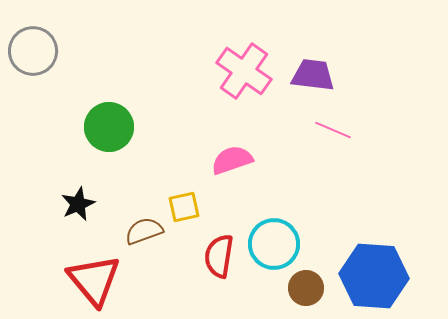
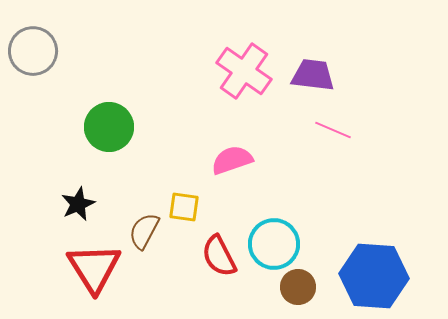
yellow square: rotated 20 degrees clockwise
brown semicircle: rotated 42 degrees counterclockwise
red semicircle: rotated 36 degrees counterclockwise
red triangle: moved 12 px up; rotated 8 degrees clockwise
brown circle: moved 8 px left, 1 px up
